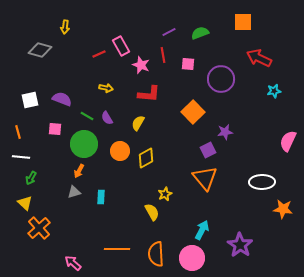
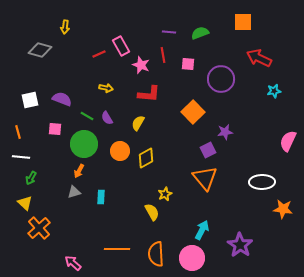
purple line at (169, 32): rotated 32 degrees clockwise
